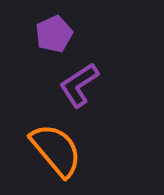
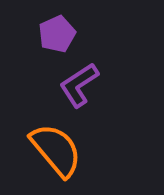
purple pentagon: moved 3 px right
